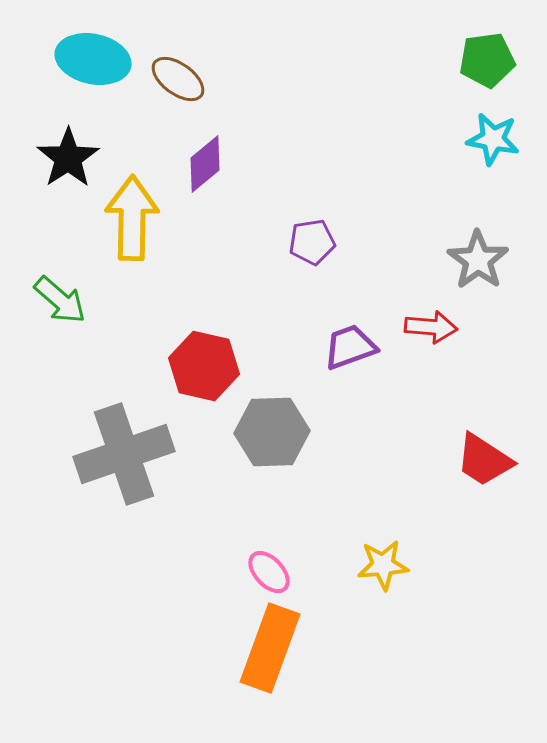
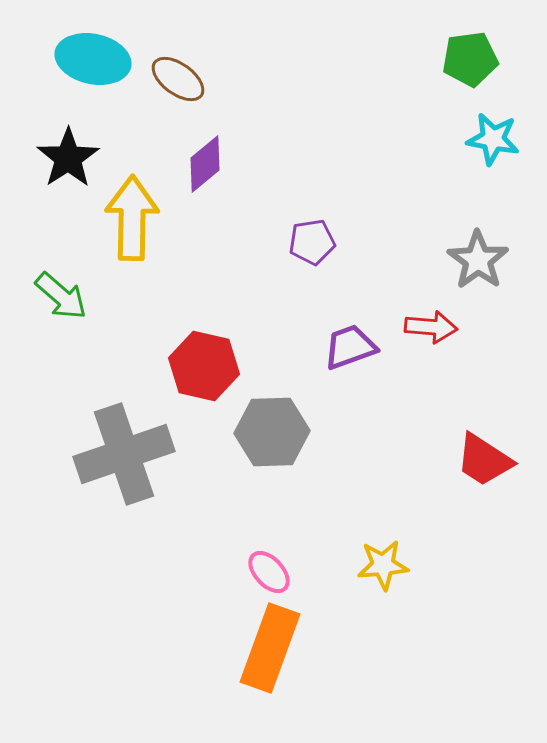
green pentagon: moved 17 px left, 1 px up
green arrow: moved 1 px right, 4 px up
